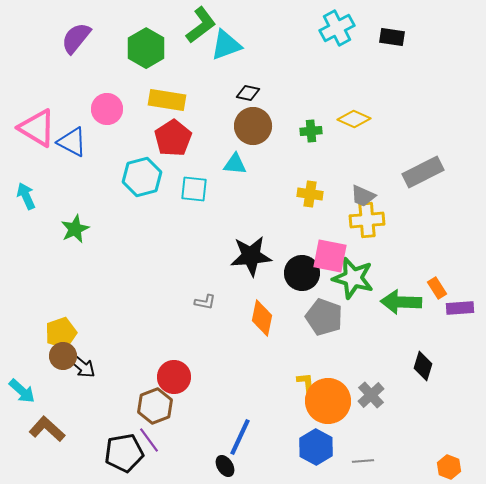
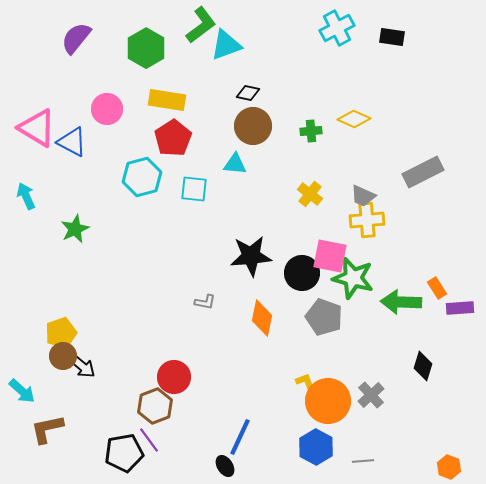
yellow cross at (310, 194): rotated 30 degrees clockwise
yellow L-shape at (306, 383): rotated 15 degrees counterclockwise
brown L-shape at (47, 429): rotated 54 degrees counterclockwise
